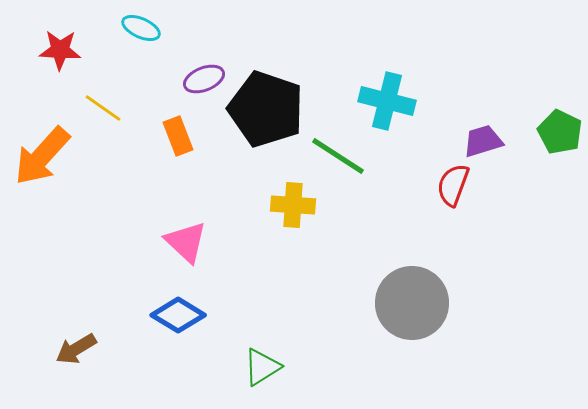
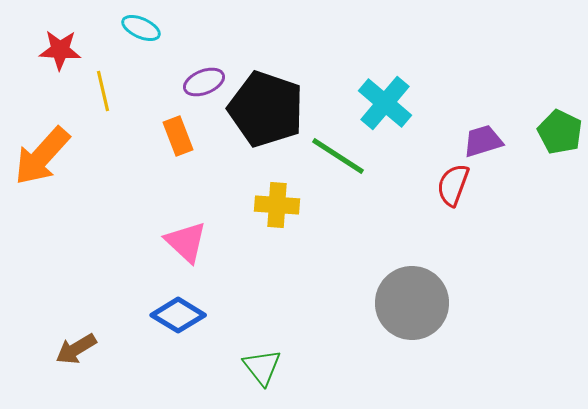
purple ellipse: moved 3 px down
cyan cross: moved 2 px left, 2 px down; rotated 26 degrees clockwise
yellow line: moved 17 px up; rotated 42 degrees clockwise
yellow cross: moved 16 px left
green triangle: rotated 36 degrees counterclockwise
